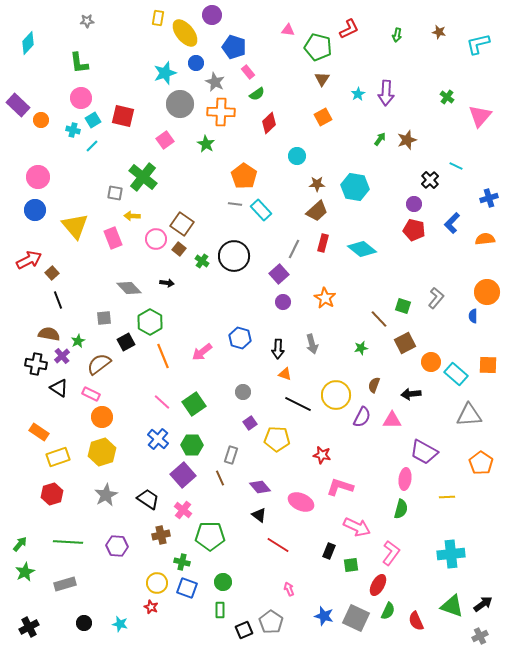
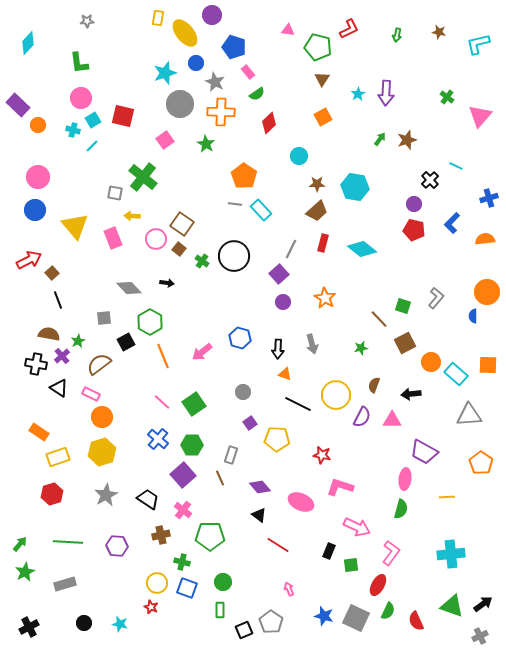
orange circle at (41, 120): moved 3 px left, 5 px down
cyan circle at (297, 156): moved 2 px right
gray line at (294, 249): moved 3 px left
